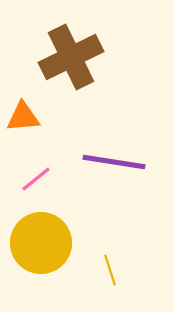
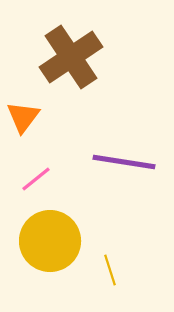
brown cross: rotated 8 degrees counterclockwise
orange triangle: rotated 48 degrees counterclockwise
purple line: moved 10 px right
yellow circle: moved 9 px right, 2 px up
